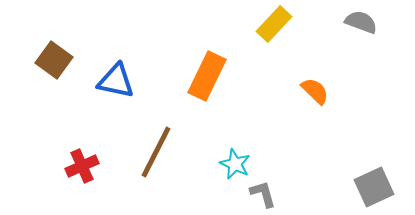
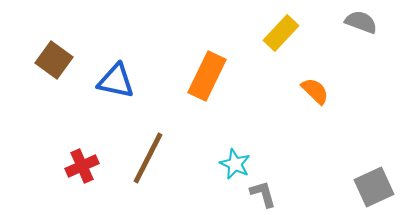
yellow rectangle: moved 7 px right, 9 px down
brown line: moved 8 px left, 6 px down
